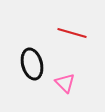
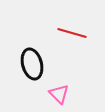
pink triangle: moved 6 px left, 11 px down
